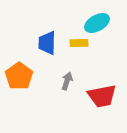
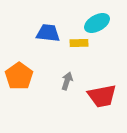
blue trapezoid: moved 1 px right, 10 px up; rotated 95 degrees clockwise
